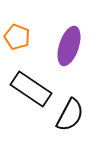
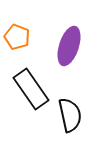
black rectangle: rotated 21 degrees clockwise
black semicircle: rotated 40 degrees counterclockwise
